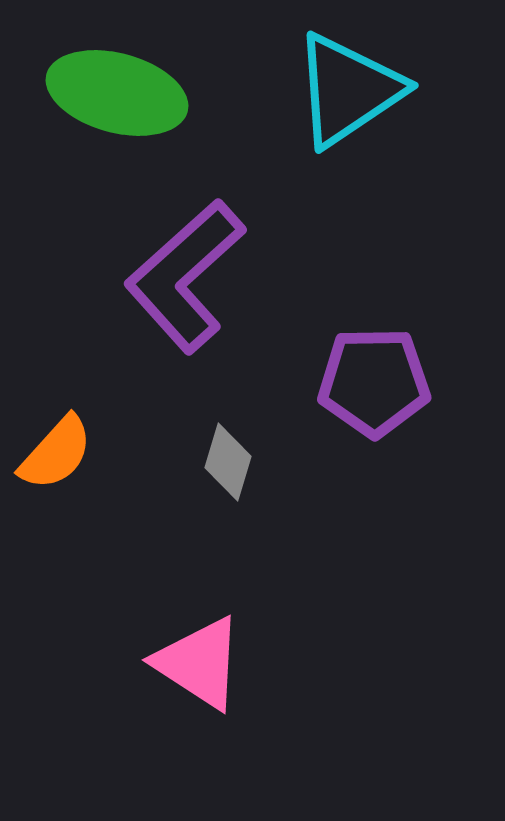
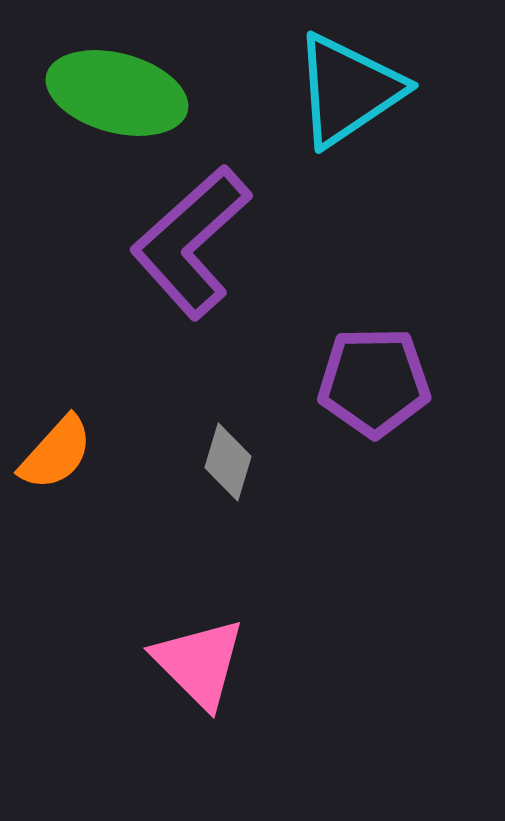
purple L-shape: moved 6 px right, 34 px up
pink triangle: rotated 12 degrees clockwise
